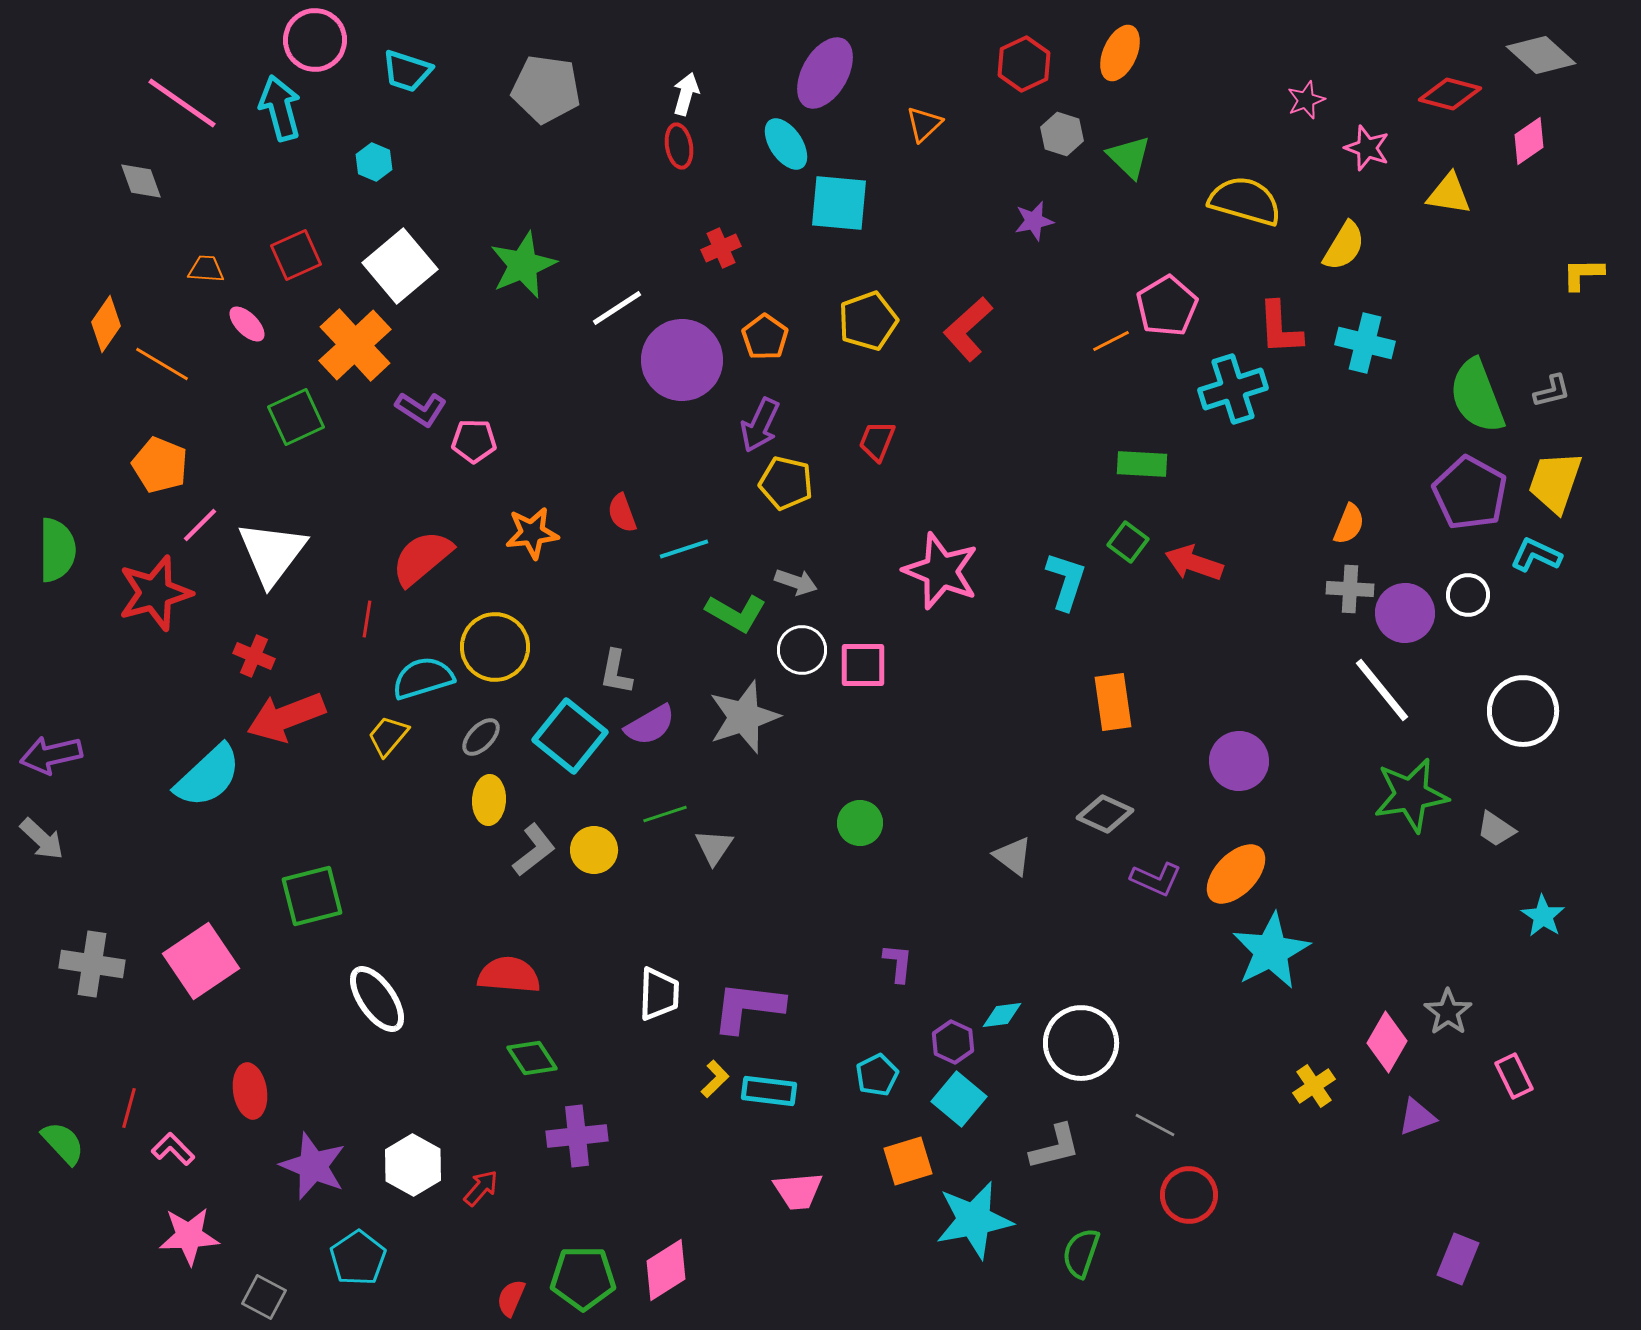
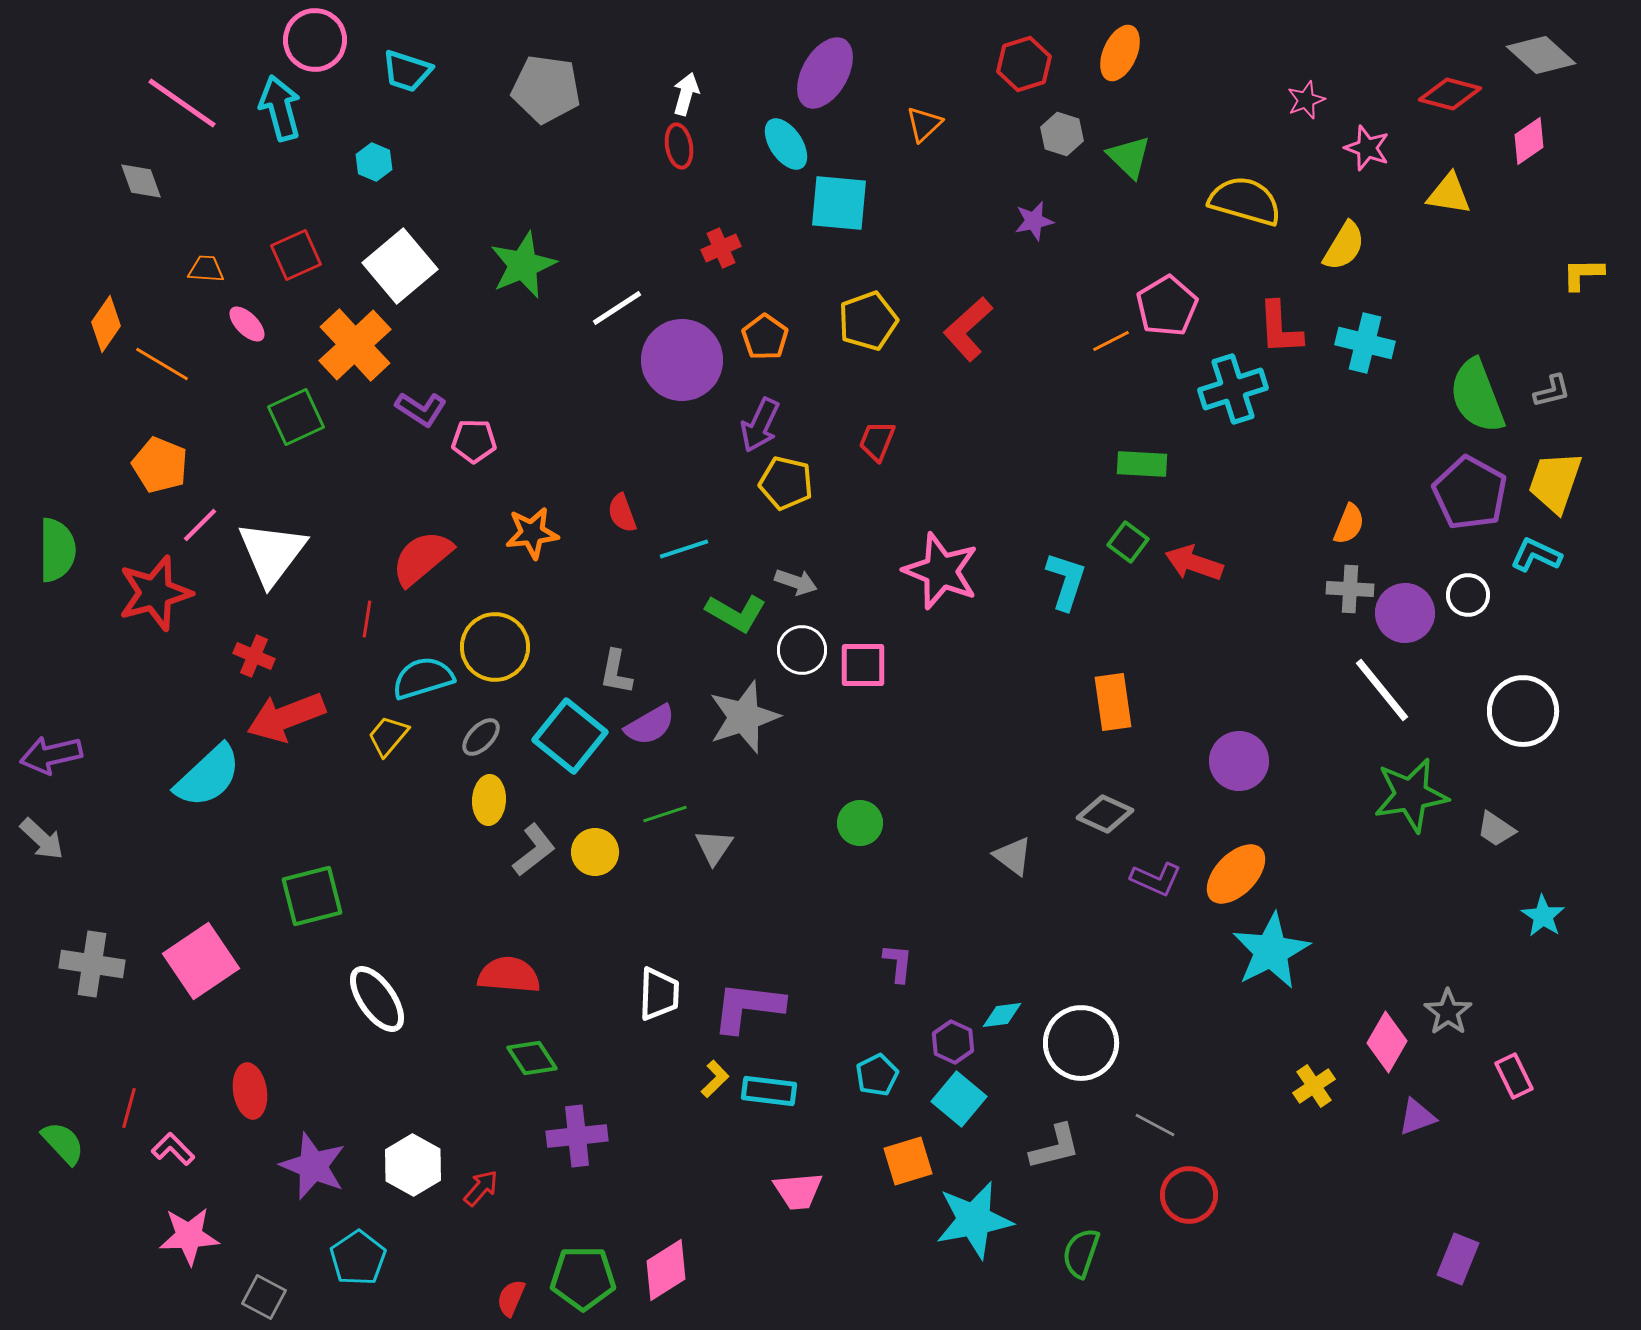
red hexagon at (1024, 64): rotated 8 degrees clockwise
yellow circle at (594, 850): moved 1 px right, 2 px down
